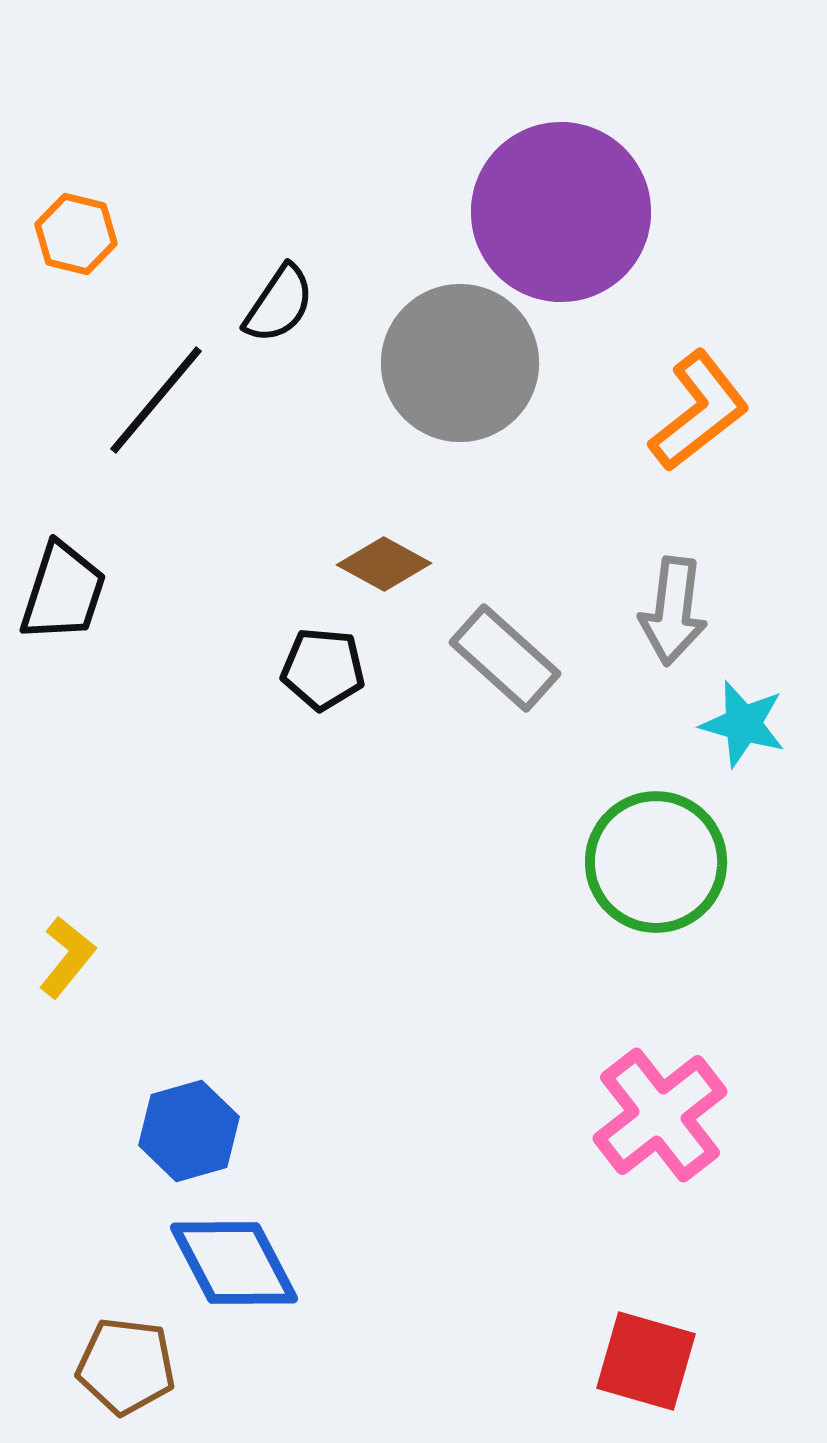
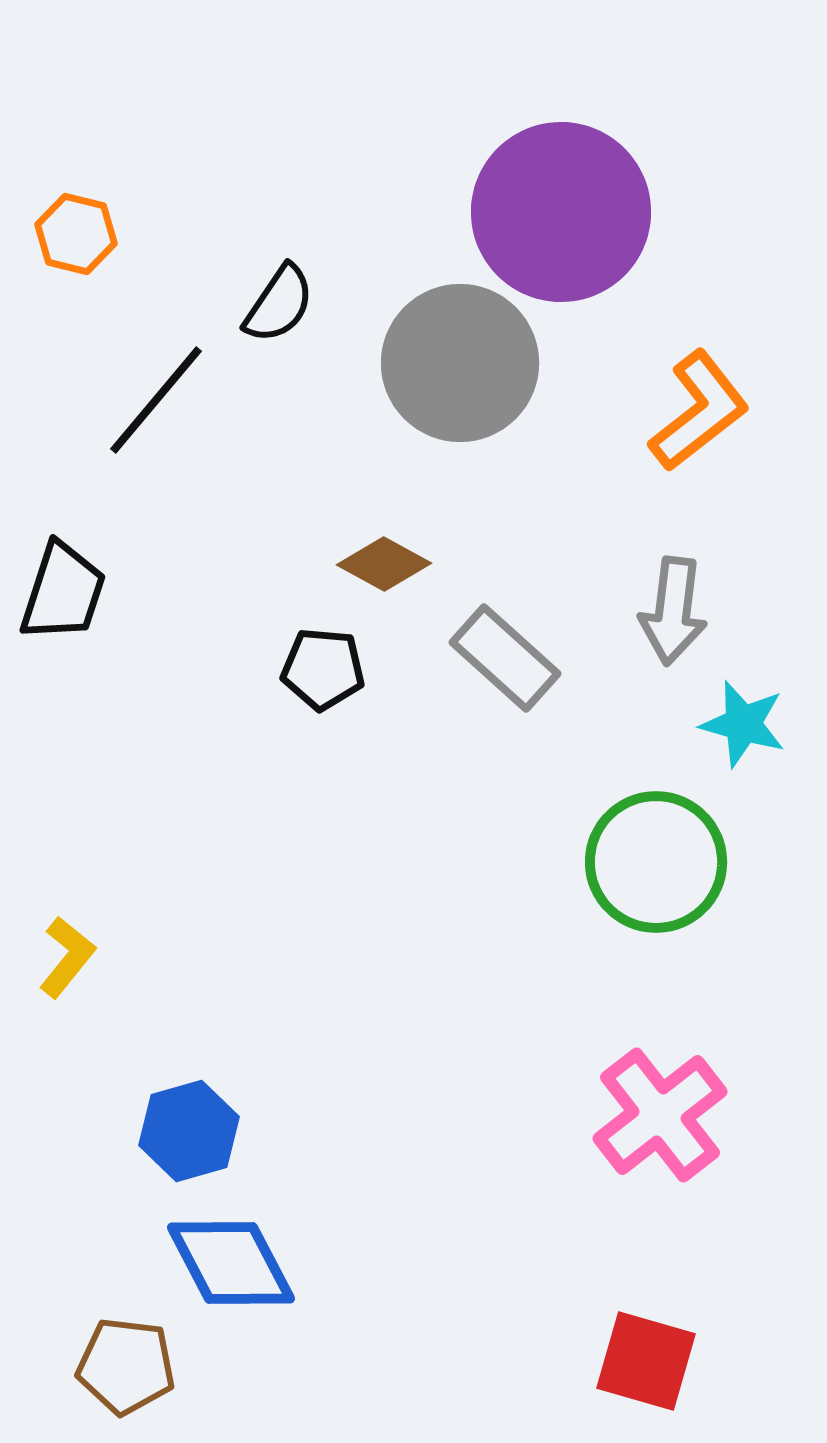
blue diamond: moved 3 px left
